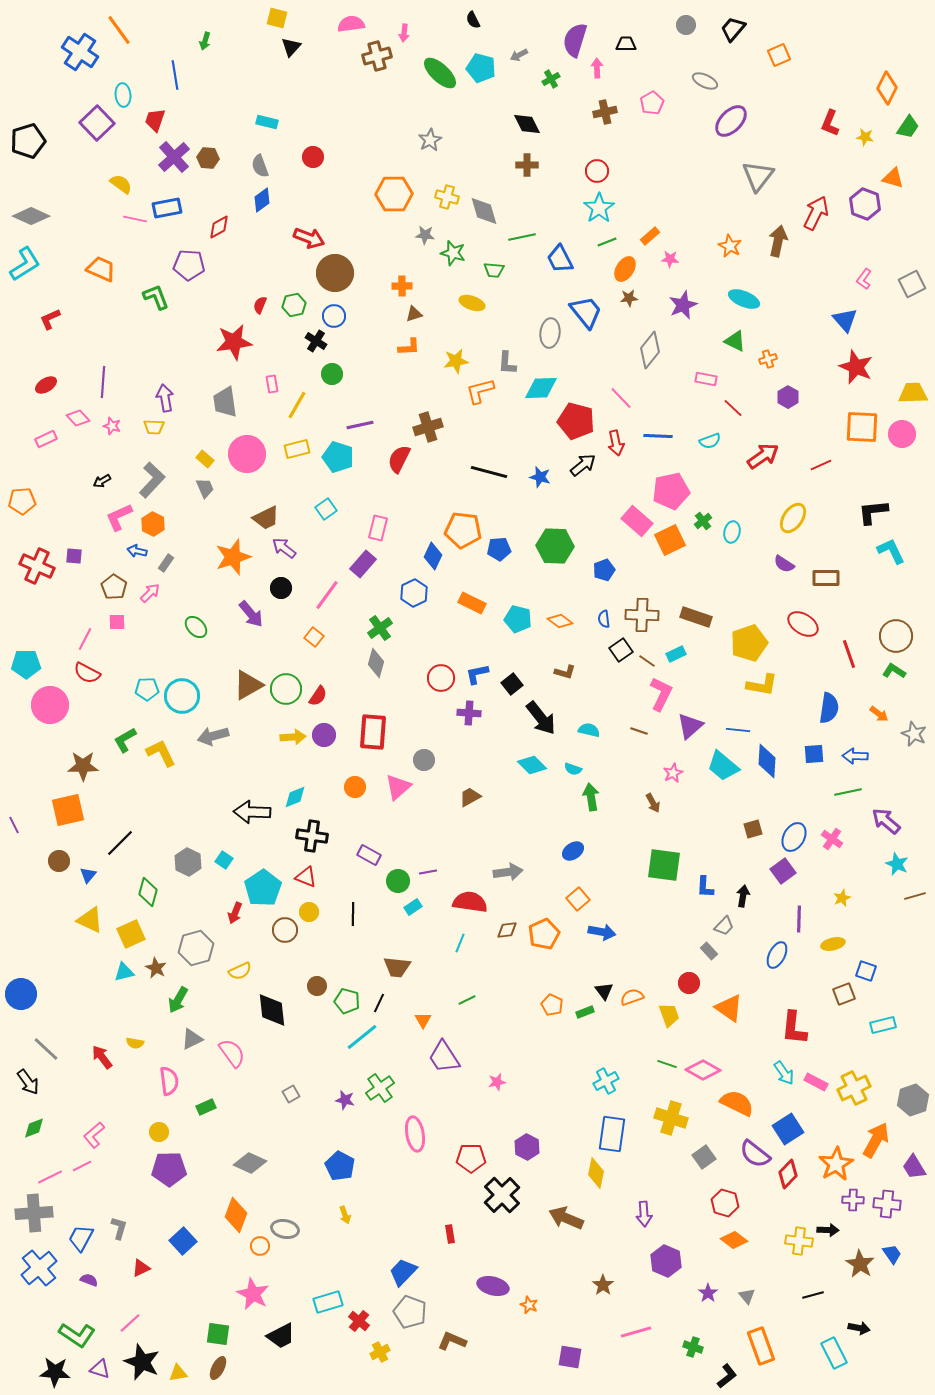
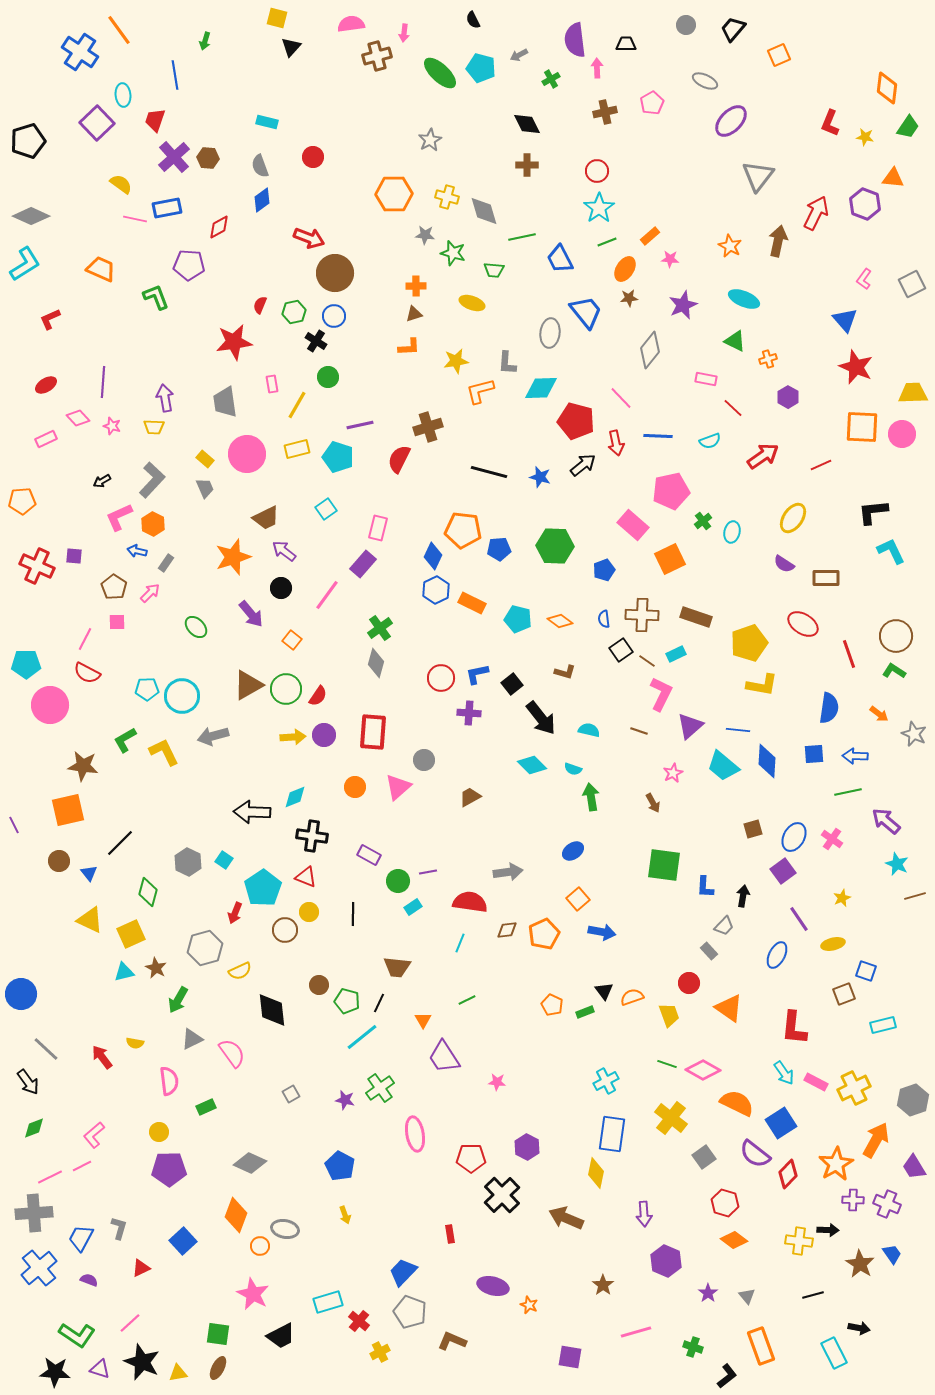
purple semicircle at (575, 40): rotated 24 degrees counterclockwise
orange diamond at (887, 88): rotated 20 degrees counterclockwise
orange triangle at (893, 178): rotated 10 degrees counterclockwise
orange cross at (402, 286): moved 14 px right
green hexagon at (294, 305): moved 7 px down
green circle at (332, 374): moved 4 px left, 3 px down
pink rectangle at (637, 521): moved 4 px left, 4 px down
orange square at (670, 540): moved 19 px down
purple arrow at (284, 548): moved 3 px down
blue hexagon at (414, 593): moved 22 px right, 3 px up
orange square at (314, 637): moved 22 px left, 3 px down
yellow L-shape at (161, 753): moved 3 px right, 1 px up
brown star at (83, 766): rotated 8 degrees clockwise
blue triangle at (88, 875): moved 1 px right, 2 px up; rotated 18 degrees counterclockwise
purple line at (799, 919): rotated 36 degrees counterclockwise
gray hexagon at (196, 948): moved 9 px right
brown circle at (317, 986): moved 2 px right, 1 px up
pink star at (497, 1082): rotated 18 degrees clockwise
yellow cross at (671, 1118): rotated 20 degrees clockwise
blue square at (788, 1129): moved 7 px left, 6 px up
purple cross at (887, 1204): rotated 16 degrees clockwise
